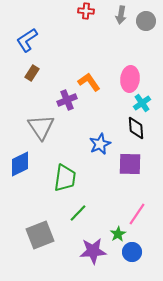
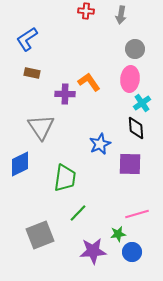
gray circle: moved 11 px left, 28 px down
blue L-shape: moved 1 px up
brown rectangle: rotated 70 degrees clockwise
purple cross: moved 2 px left, 6 px up; rotated 24 degrees clockwise
pink line: rotated 40 degrees clockwise
green star: rotated 21 degrees clockwise
